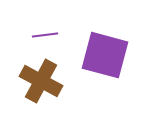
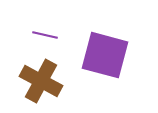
purple line: rotated 20 degrees clockwise
